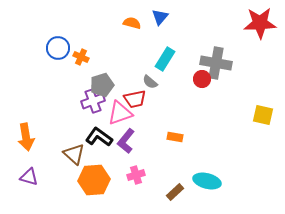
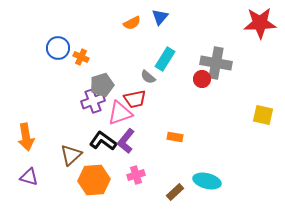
orange semicircle: rotated 138 degrees clockwise
gray semicircle: moved 2 px left, 5 px up
black L-shape: moved 4 px right, 4 px down
brown triangle: moved 3 px left, 1 px down; rotated 35 degrees clockwise
